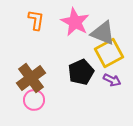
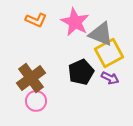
orange L-shape: rotated 105 degrees clockwise
gray triangle: moved 2 px left, 1 px down
purple arrow: moved 2 px left, 2 px up
pink circle: moved 2 px right, 1 px down
